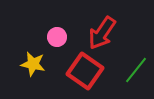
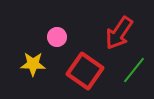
red arrow: moved 17 px right
yellow star: rotated 10 degrees counterclockwise
green line: moved 2 px left
